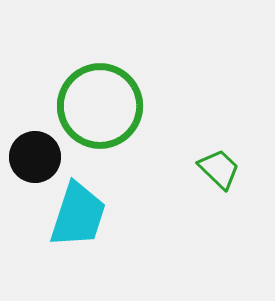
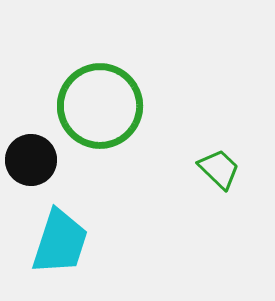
black circle: moved 4 px left, 3 px down
cyan trapezoid: moved 18 px left, 27 px down
